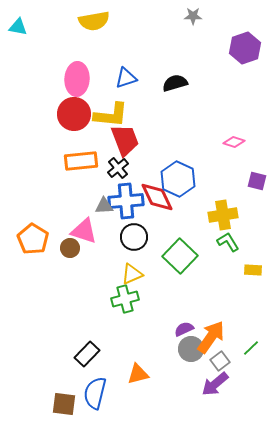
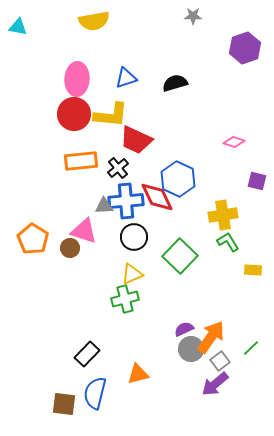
red trapezoid: moved 11 px right; rotated 136 degrees clockwise
